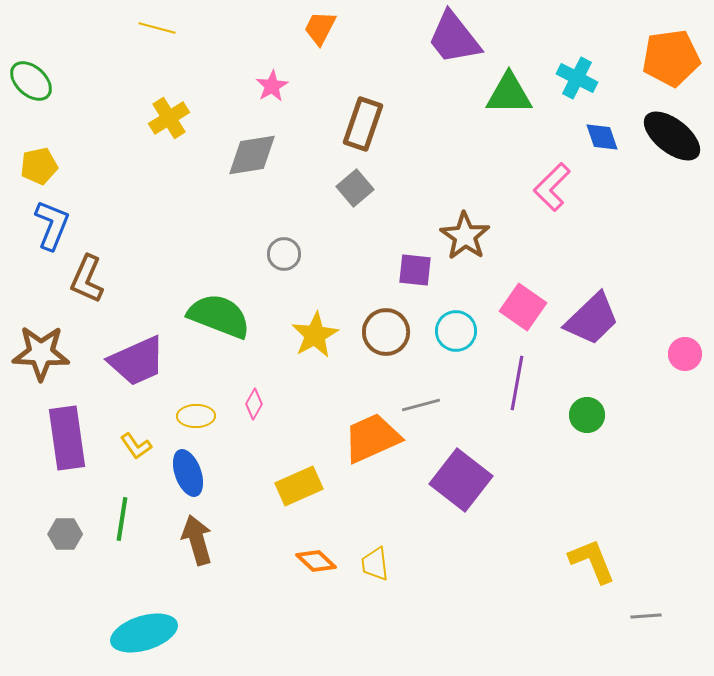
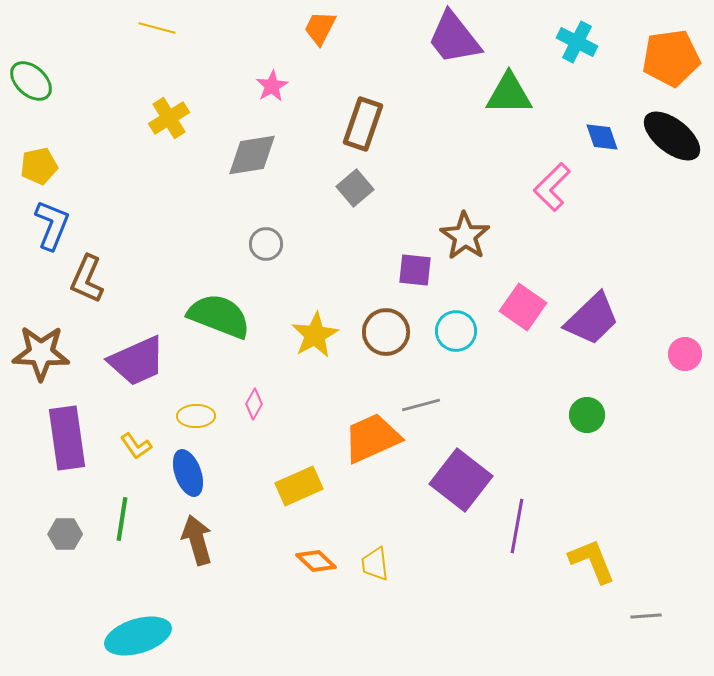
cyan cross at (577, 78): moved 36 px up
gray circle at (284, 254): moved 18 px left, 10 px up
purple line at (517, 383): moved 143 px down
cyan ellipse at (144, 633): moved 6 px left, 3 px down
